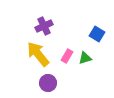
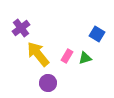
purple cross: moved 23 px left, 2 px down; rotated 12 degrees counterclockwise
